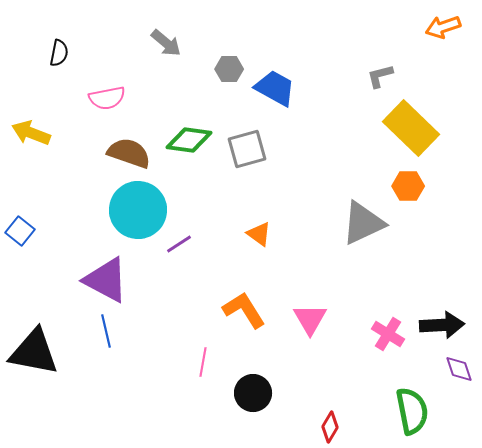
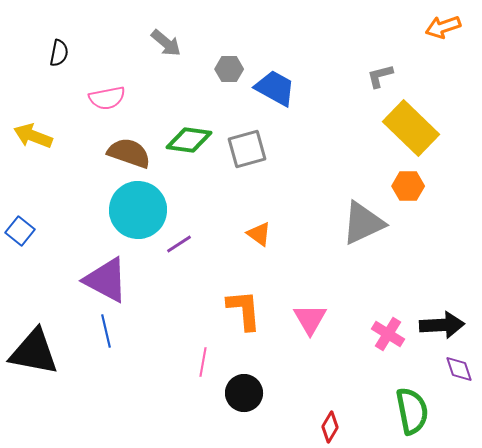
yellow arrow: moved 2 px right, 3 px down
orange L-shape: rotated 27 degrees clockwise
black circle: moved 9 px left
